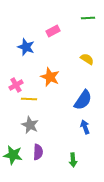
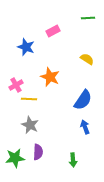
green star: moved 2 px right, 3 px down; rotated 18 degrees counterclockwise
